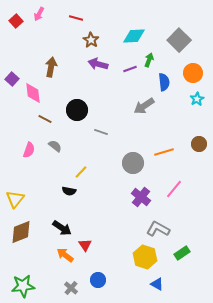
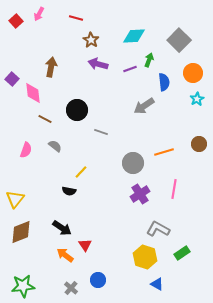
pink semicircle: moved 3 px left
pink line: rotated 30 degrees counterclockwise
purple cross: moved 1 px left, 3 px up; rotated 18 degrees clockwise
